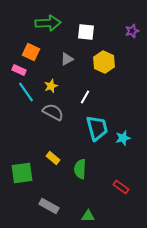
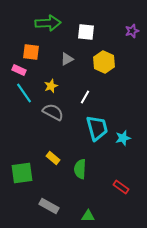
orange square: rotated 18 degrees counterclockwise
cyan line: moved 2 px left, 1 px down
